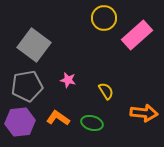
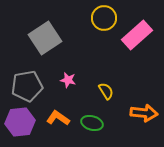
gray square: moved 11 px right, 7 px up; rotated 20 degrees clockwise
